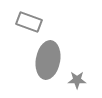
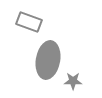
gray star: moved 4 px left, 1 px down
